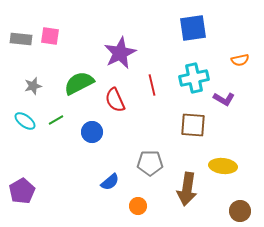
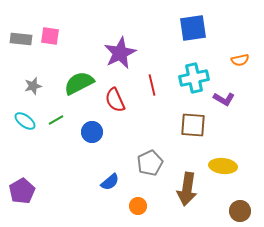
gray pentagon: rotated 25 degrees counterclockwise
